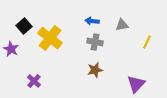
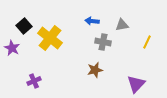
gray cross: moved 8 px right
purple star: moved 1 px right, 1 px up
purple cross: rotated 24 degrees clockwise
